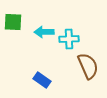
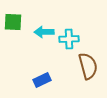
brown semicircle: rotated 8 degrees clockwise
blue rectangle: rotated 60 degrees counterclockwise
